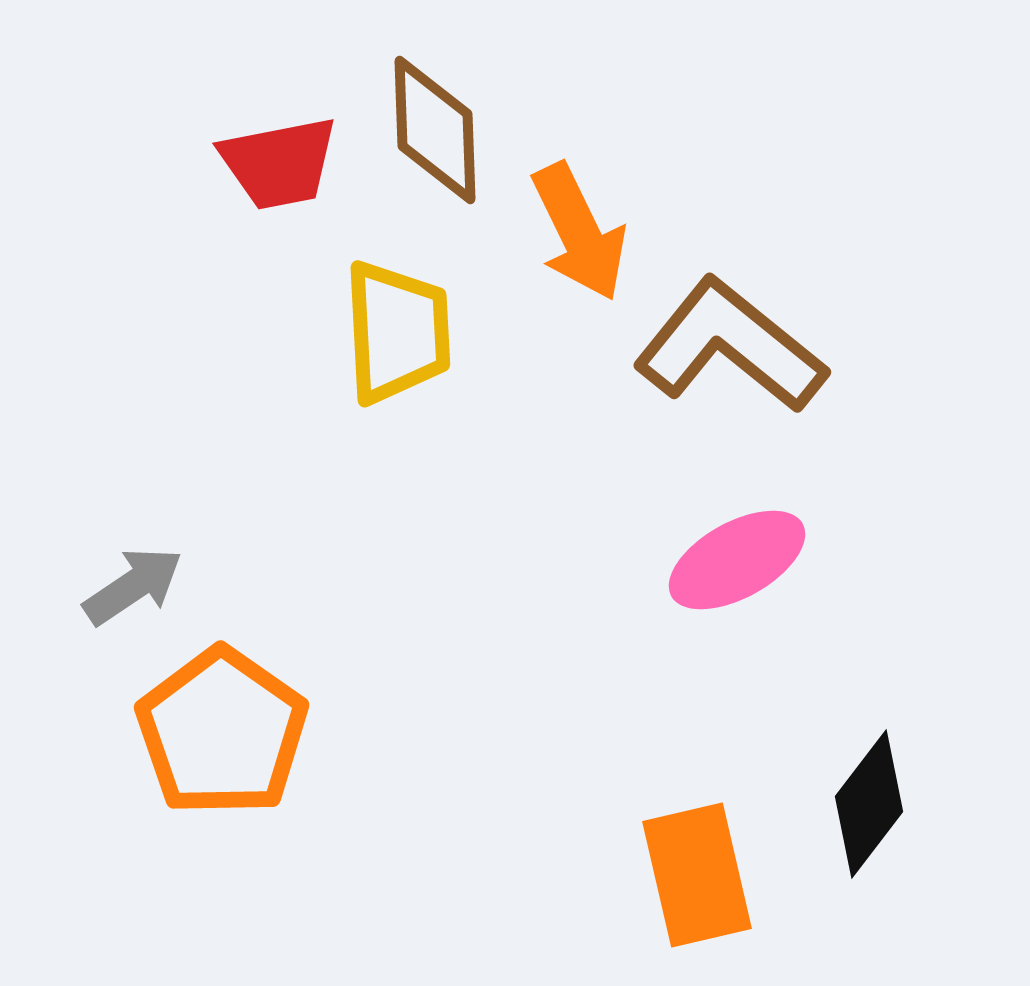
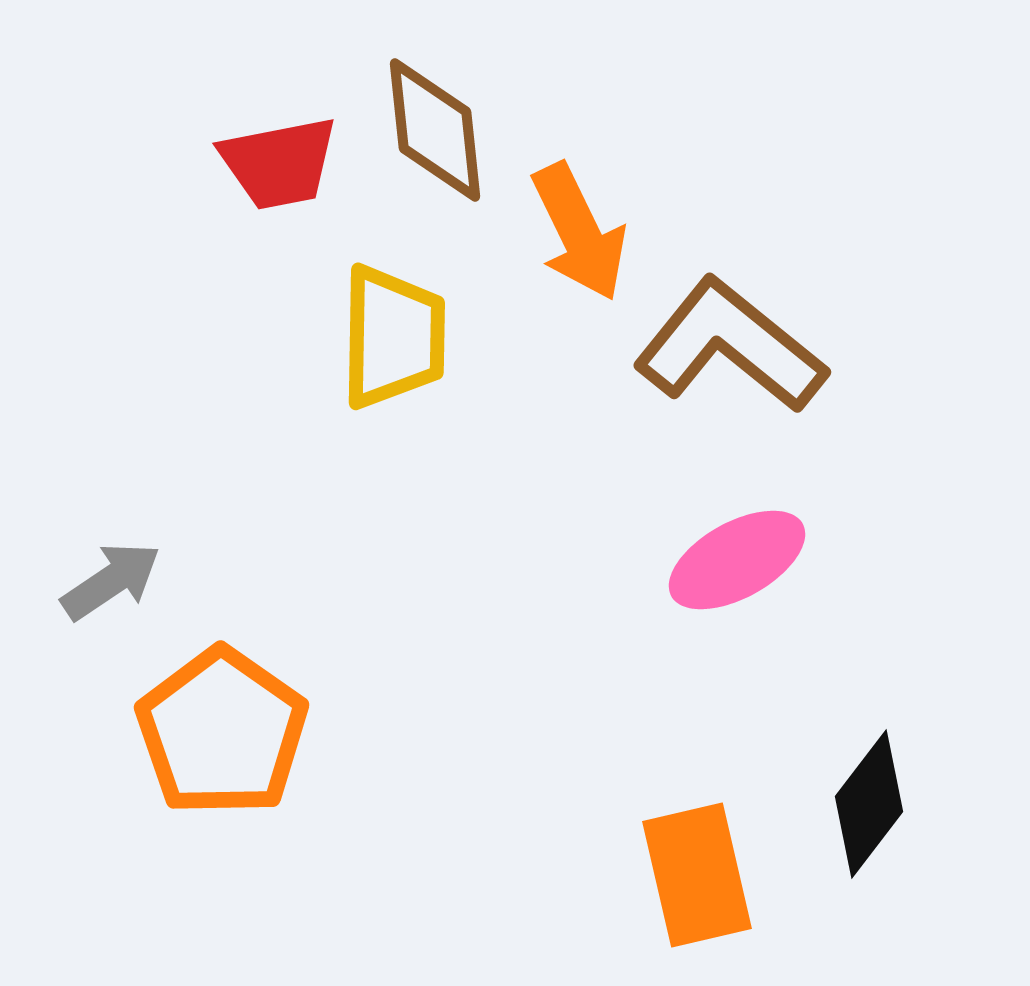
brown diamond: rotated 4 degrees counterclockwise
yellow trapezoid: moved 4 px left, 5 px down; rotated 4 degrees clockwise
gray arrow: moved 22 px left, 5 px up
